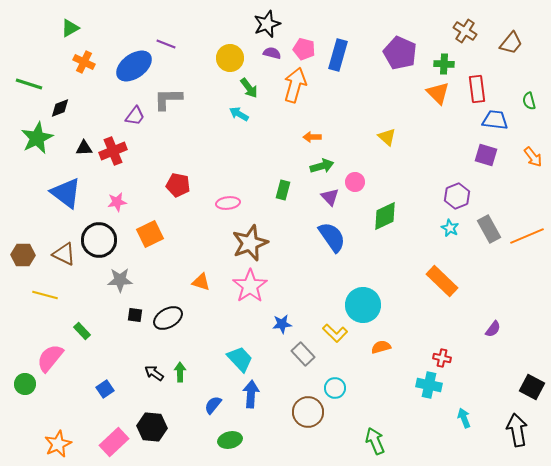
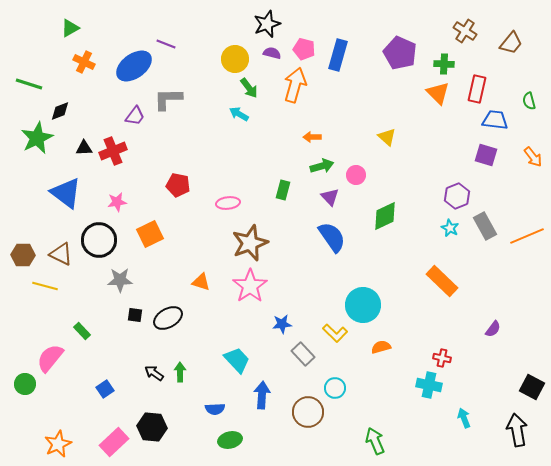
yellow circle at (230, 58): moved 5 px right, 1 px down
red rectangle at (477, 89): rotated 20 degrees clockwise
black diamond at (60, 108): moved 3 px down
pink circle at (355, 182): moved 1 px right, 7 px up
gray rectangle at (489, 229): moved 4 px left, 3 px up
brown triangle at (64, 254): moved 3 px left
yellow line at (45, 295): moved 9 px up
cyan trapezoid at (240, 359): moved 3 px left, 1 px down
blue arrow at (251, 394): moved 11 px right, 1 px down
blue semicircle at (213, 405): moved 2 px right, 4 px down; rotated 132 degrees counterclockwise
